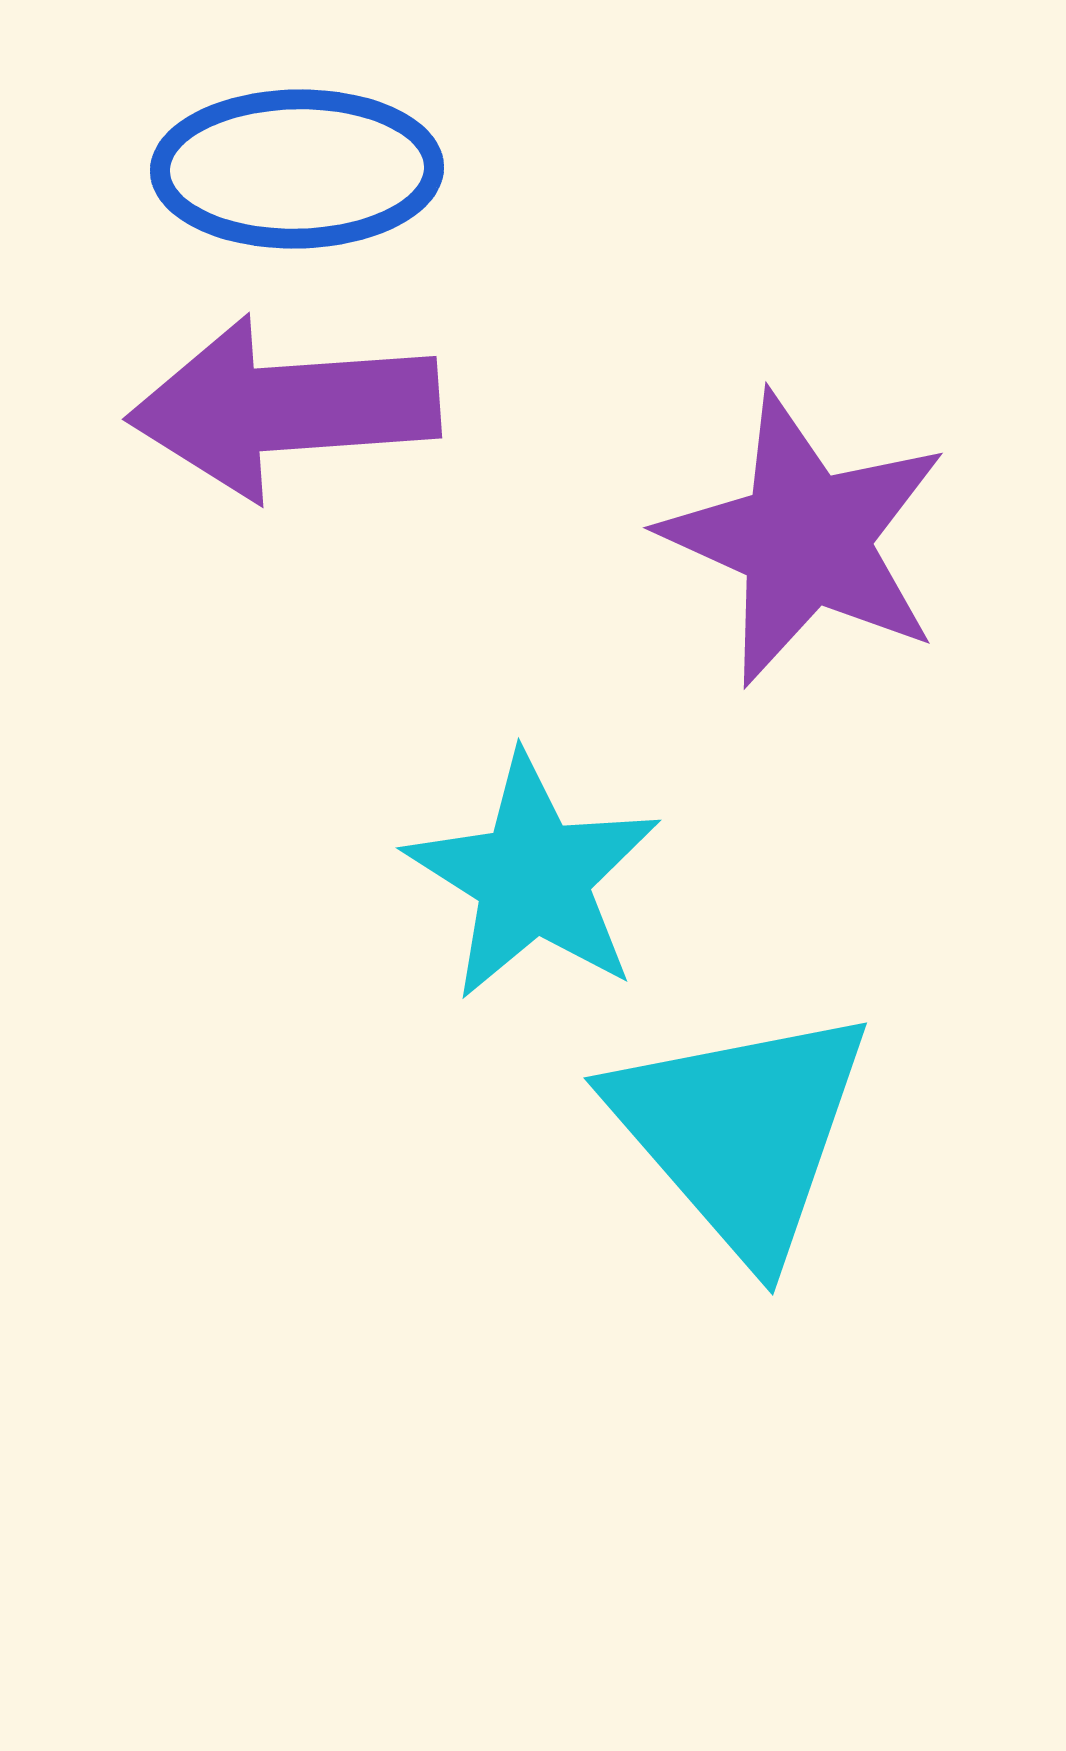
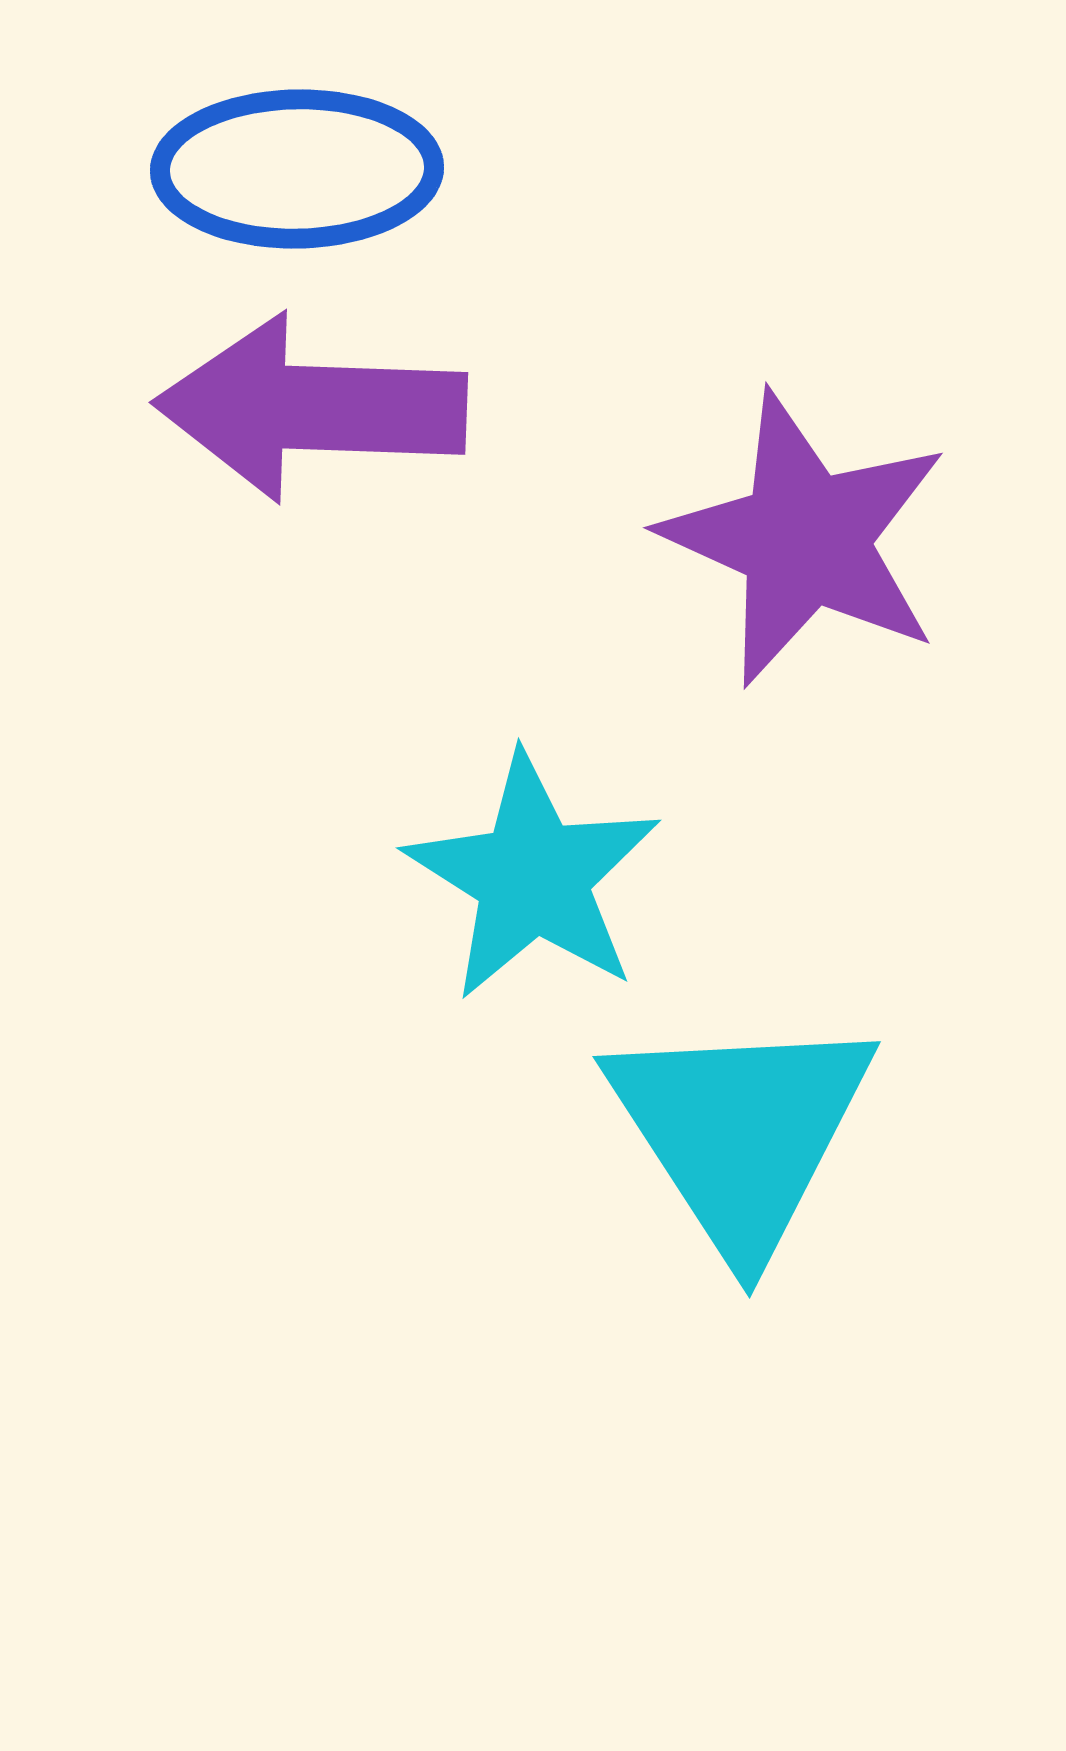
purple arrow: moved 27 px right; rotated 6 degrees clockwise
cyan triangle: rotated 8 degrees clockwise
